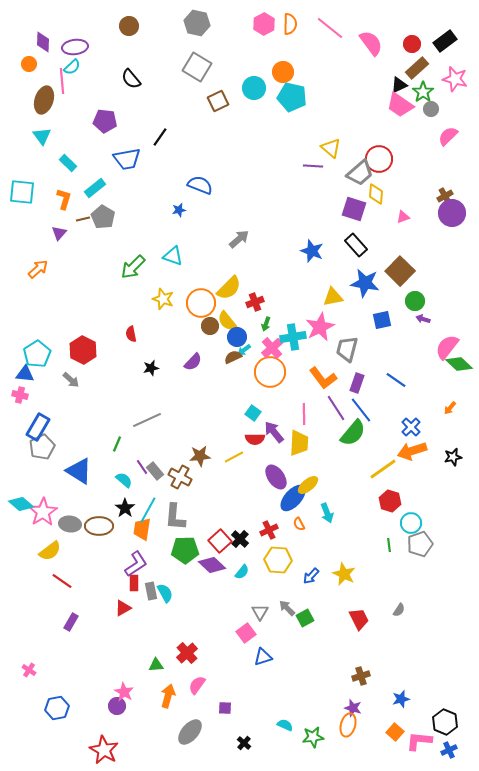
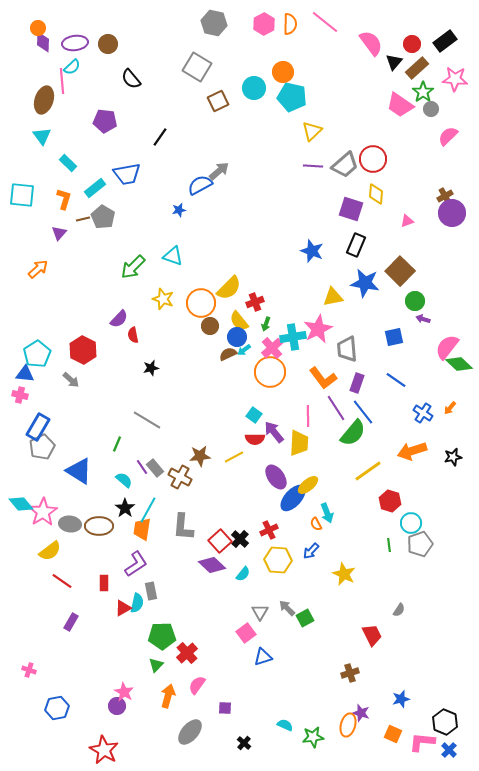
gray hexagon at (197, 23): moved 17 px right
brown circle at (129, 26): moved 21 px left, 18 px down
pink line at (330, 28): moved 5 px left, 6 px up
purple ellipse at (75, 47): moved 4 px up
orange circle at (29, 64): moved 9 px right, 36 px up
pink star at (455, 79): rotated 10 degrees counterclockwise
black triangle at (399, 85): moved 5 px left, 23 px up; rotated 24 degrees counterclockwise
yellow triangle at (331, 148): moved 19 px left, 17 px up; rotated 35 degrees clockwise
blue trapezoid at (127, 159): moved 15 px down
red circle at (379, 159): moved 6 px left
gray trapezoid at (360, 173): moved 15 px left, 8 px up
blue semicircle at (200, 185): rotated 50 degrees counterclockwise
cyan square at (22, 192): moved 3 px down
purple square at (354, 209): moved 3 px left
pink triangle at (403, 217): moved 4 px right, 4 px down
gray arrow at (239, 239): moved 20 px left, 68 px up
black rectangle at (356, 245): rotated 65 degrees clockwise
blue square at (382, 320): moved 12 px right, 17 px down
yellow semicircle at (227, 321): moved 12 px right
pink star at (320, 327): moved 2 px left, 2 px down
red semicircle at (131, 334): moved 2 px right, 1 px down
gray trapezoid at (347, 349): rotated 20 degrees counterclockwise
brown semicircle at (233, 357): moved 5 px left, 3 px up
purple semicircle at (193, 362): moved 74 px left, 43 px up
blue line at (361, 410): moved 2 px right, 2 px down
cyan square at (253, 413): moved 1 px right, 2 px down
pink line at (304, 414): moved 4 px right, 2 px down
gray line at (147, 420): rotated 56 degrees clockwise
blue cross at (411, 427): moved 12 px right, 14 px up; rotated 12 degrees counterclockwise
yellow line at (383, 469): moved 15 px left, 2 px down
gray rectangle at (155, 471): moved 3 px up
cyan diamond at (21, 504): rotated 10 degrees clockwise
gray L-shape at (175, 517): moved 8 px right, 10 px down
orange semicircle at (299, 524): moved 17 px right
green pentagon at (185, 550): moved 23 px left, 86 px down
cyan semicircle at (242, 572): moved 1 px right, 2 px down
blue arrow at (311, 576): moved 25 px up
red rectangle at (134, 583): moved 30 px left
cyan semicircle at (165, 593): moved 28 px left, 10 px down; rotated 42 degrees clockwise
red trapezoid at (359, 619): moved 13 px right, 16 px down
green triangle at (156, 665): rotated 42 degrees counterclockwise
pink cross at (29, 670): rotated 16 degrees counterclockwise
brown cross at (361, 676): moved 11 px left, 3 px up
purple star at (353, 708): moved 8 px right, 5 px down
orange square at (395, 732): moved 2 px left, 2 px down; rotated 18 degrees counterclockwise
pink L-shape at (419, 741): moved 3 px right, 1 px down
blue cross at (449, 750): rotated 21 degrees counterclockwise
